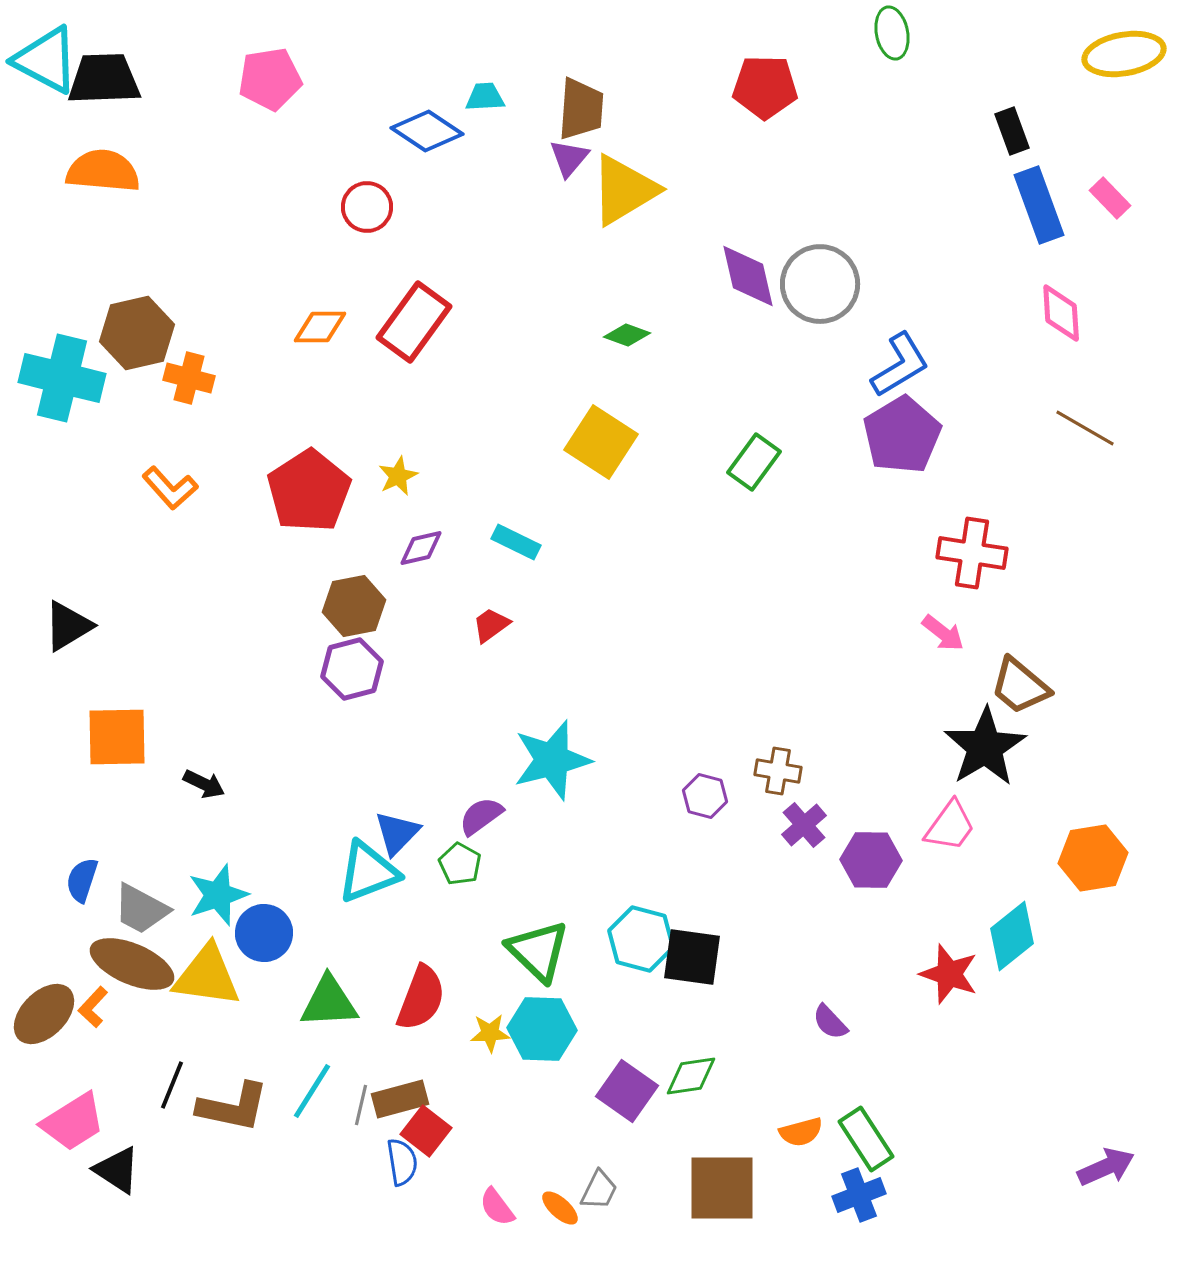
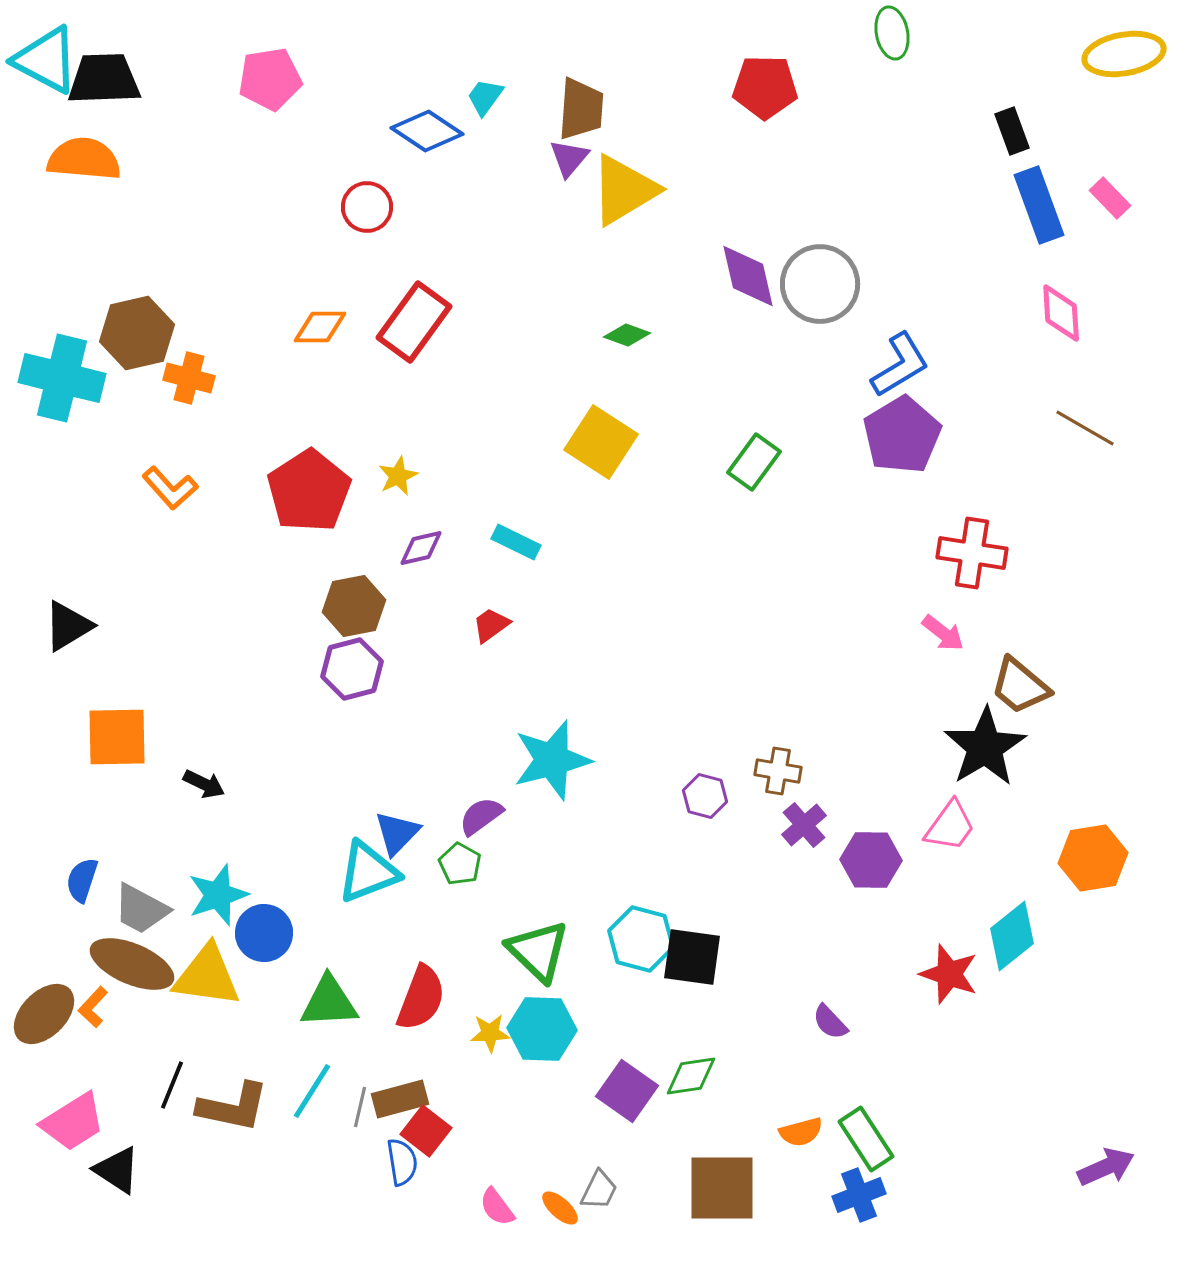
cyan trapezoid at (485, 97): rotated 51 degrees counterclockwise
orange semicircle at (103, 171): moved 19 px left, 12 px up
gray line at (361, 1105): moved 1 px left, 2 px down
